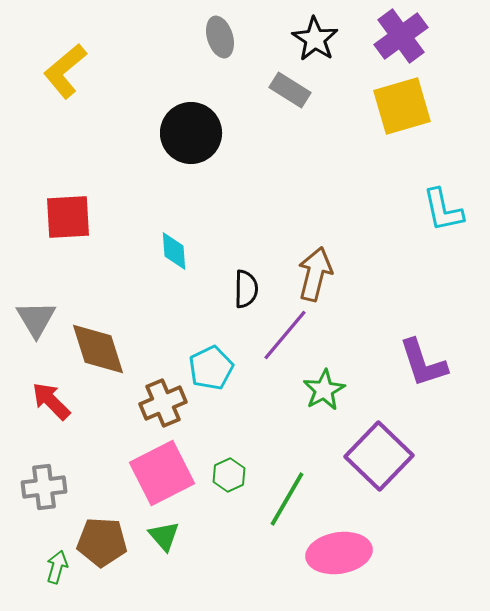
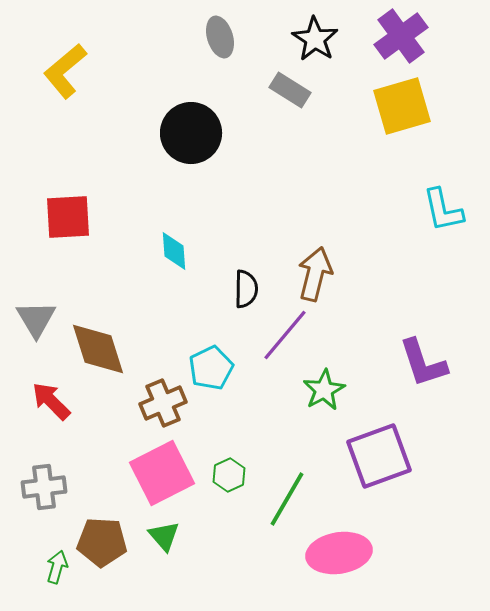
purple square: rotated 26 degrees clockwise
